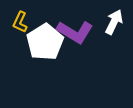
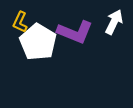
purple L-shape: rotated 9 degrees counterclockwise
white pentagon: moved 7 px left; rotated 9 degrees counterclockwise
